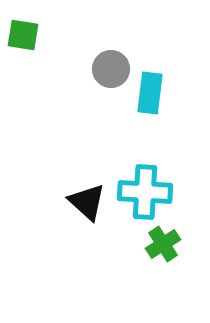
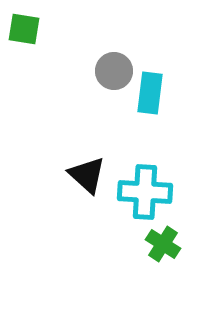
green square: moved 1 px right, 6 px up
gray circle: moved 3 px right, 2 px down
black triangle: moved 27 px up
green cross: rotated 24 degrees counterclockwise
